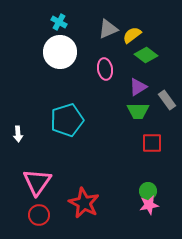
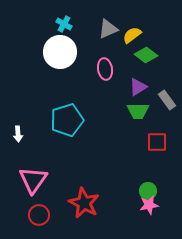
cyan cross: moved 5 px right, 2 px down
red square: moved 5 px right, 1 px up
pink triangle: moved 4 px left, 2 px up
